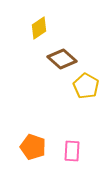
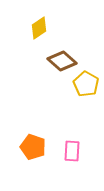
brown diamond: moved 2 px down
yellow pentagon: moved 2 px up
